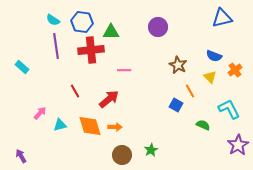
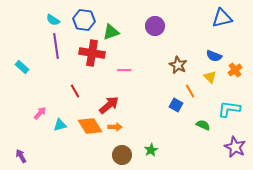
blue hexagon: moved 2 px right, 2 px up
purple circle: moved 3 px left, 1 px up
green triangle: rotated 18 degrees counterclockwise
red cross: moved 1 px right, 3 px down; rotated 15 degrees clockwise
red arrow: moved 6 px down
cyan L-shape: rotated 55 degrees counterclockwise
orange diamond: rotated 15 degrees counterclockwise
purple star: moved 3 px left, 2 px down; rotated 15 degrees counterclockwise
